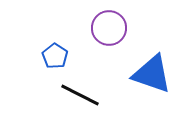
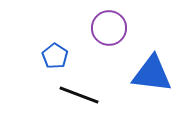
blue triangle: rotated 12 degrees counterclockwise
black line: moved 1 px left; rotated 6 degrees counterclockwise
